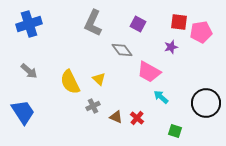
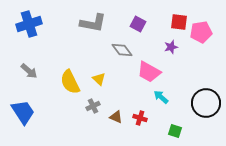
gray L-shape: rotated 104 degrees counterclockwise
red cross: moved 3 px right; rotated 24 degrees counterclockwise
